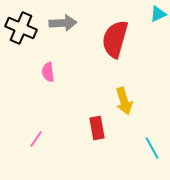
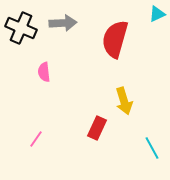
cyan triangle: moved 1 px left
pink semicircle: moved 4 px left
red rectangle: rotated 35 degrees clockwise
